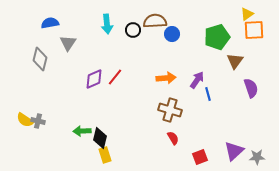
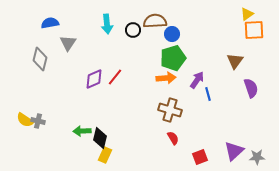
green pentagon: moved 44 px left, 21 px down
yellow rectangle: rotated 42 degrees clockwise
